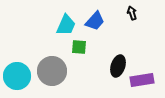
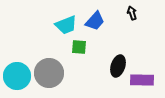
cyan trapezoid: rotated 45 degrees clockwise
gray circle: moved 3 px left, 2 px down
purple rectangle: rotated 10 degrees clockwise
